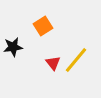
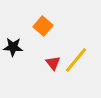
orange square: rotated 18 degrees counterclockwise
black star: rotated 12 degrees clockwise
